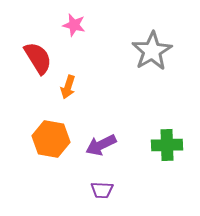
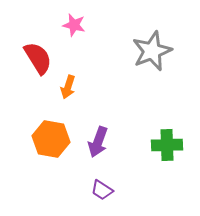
gray star: rotated 9 degrees clockwise
purple arrow: moved 3 px left, 3 px up; rotated 44 degrees counterclockwise
purple trapezoid: rotated 30 degrees clockwise
